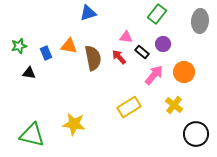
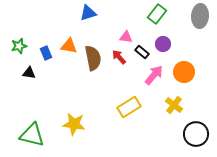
gray ellipse: moved 5 px up
